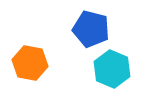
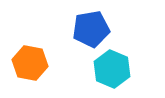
blue pentagon: rotated 24 degrees counterclockwise
